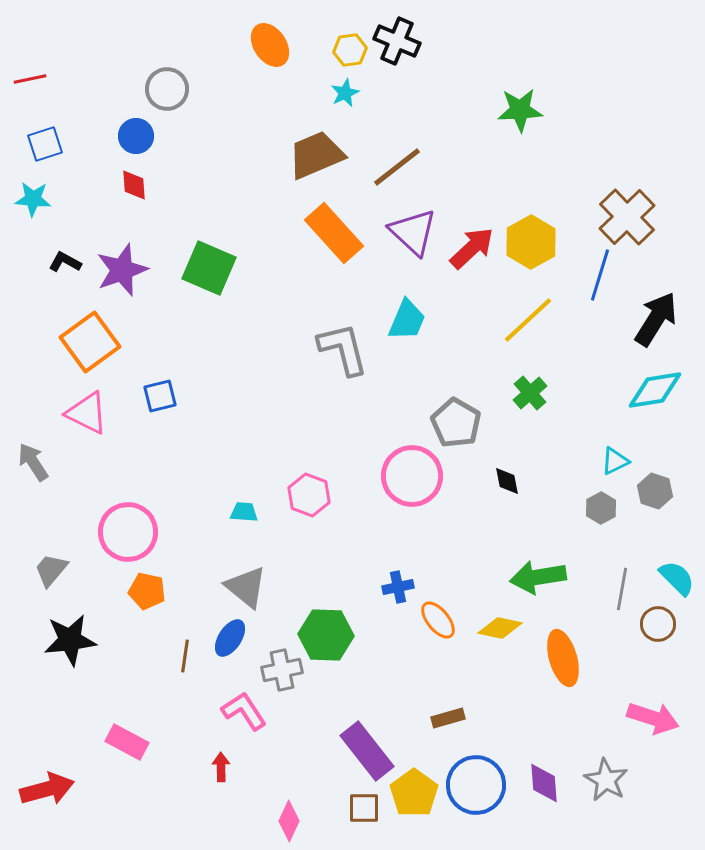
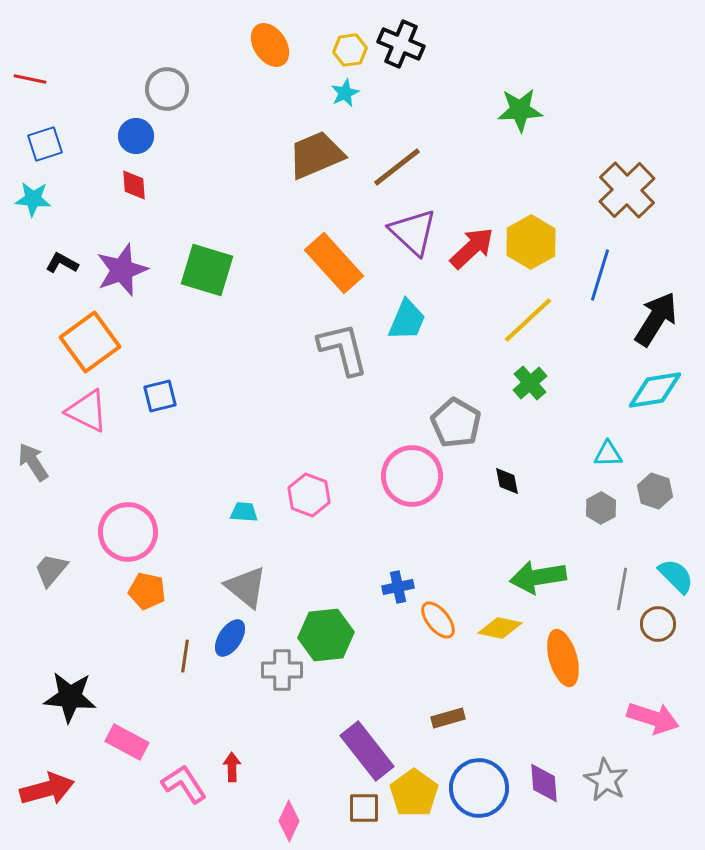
black cross at (397, 41): moved 4 px right, 3 px down
red line at (30, 79): rotated 24 degrees clockwise
brown cross at (627, 217): moved 27 px up
orange rectangle at (334, 233): moved 30 px down
black L-shape at (65, 262): moved 3 px left, 1 px down
green square at (209, 268): moved 2 px left, 2 px down; rotated 6 degrees counterclockwise
green cross at (530, 393): moved 10 px up
pink triangle at (87, 413): moved 2 px up
cyan triangle at (615, 461): moved 7 px left, 7 px up; rotated 24 degrees clockwise
cyan semicircle at (677, 578): moved 1 px left, 2 px up
green hexagon at (326, 635): rotated 8 degrees counterclockwise
black star at (70, 640): moved 57 px down; rotated 12 degrees clockwise
gray cross at (282, 670): rotated 12 degrees clockwise
pink L-shape at (244, 711): moved 60 px left, 73 px down
red arrow at (221, 767): moved 11 px right
blue circle at (476, 785): moved 3 px right, 3 px down
